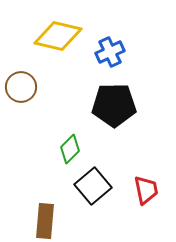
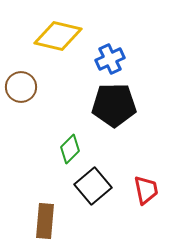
blue cross: moved 7 px down
